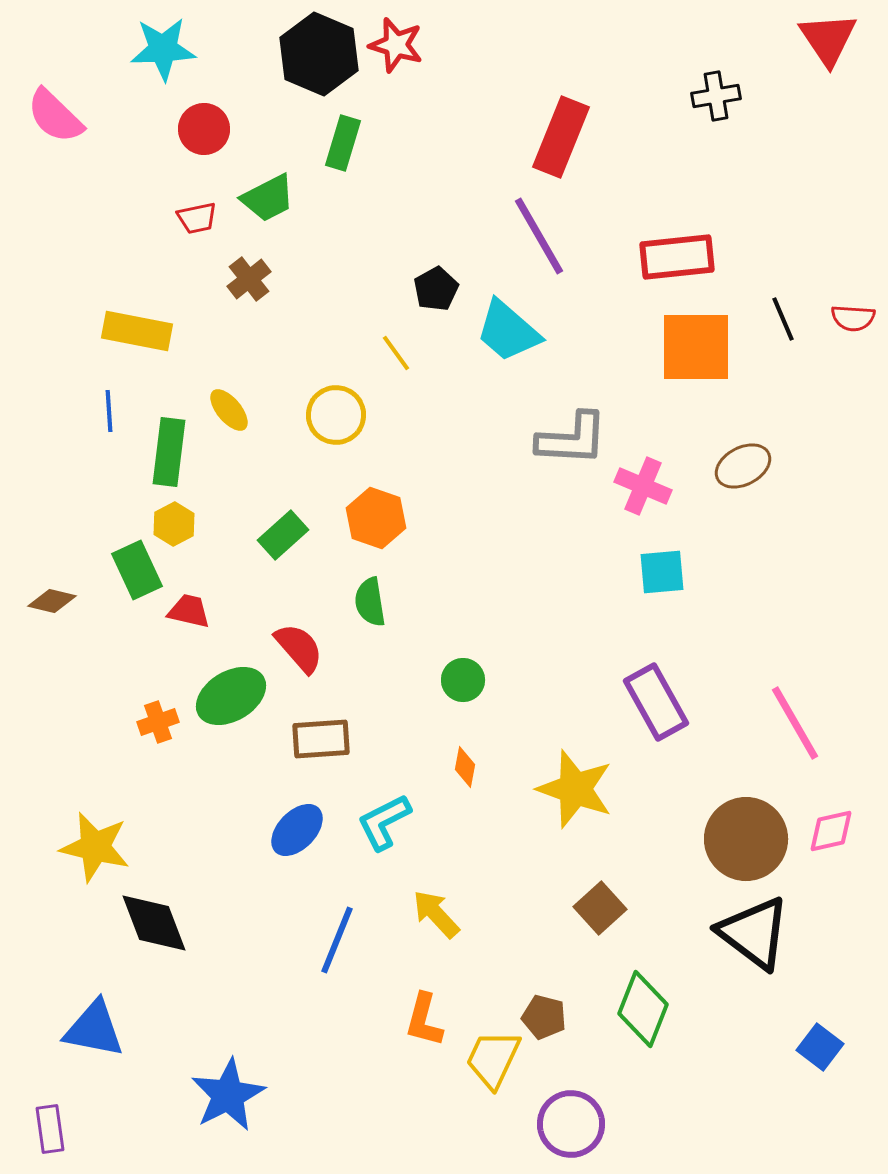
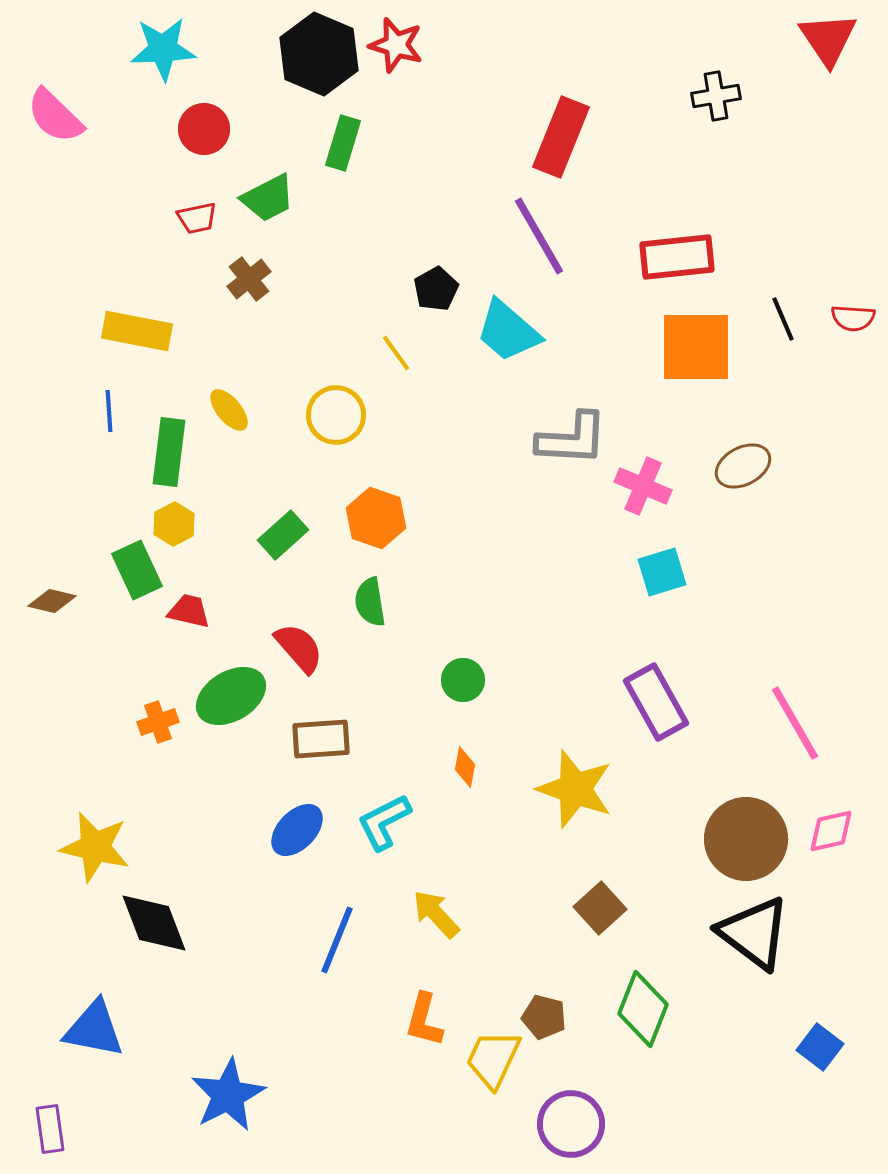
cyan square at (662, 572): rotated 12 degrees counterclockwise
